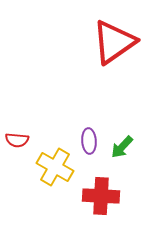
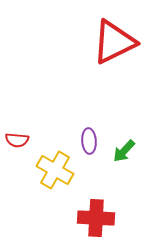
red triangle: rotated 9 degrees clockwise
green arrow: moved 2 px right, 4 px down
yellow cross: moved 3 px down
red cross: moved 5 px left, 22 px down
